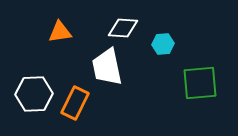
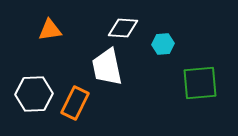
orange triangle: moved 10 px left, 2 px up
